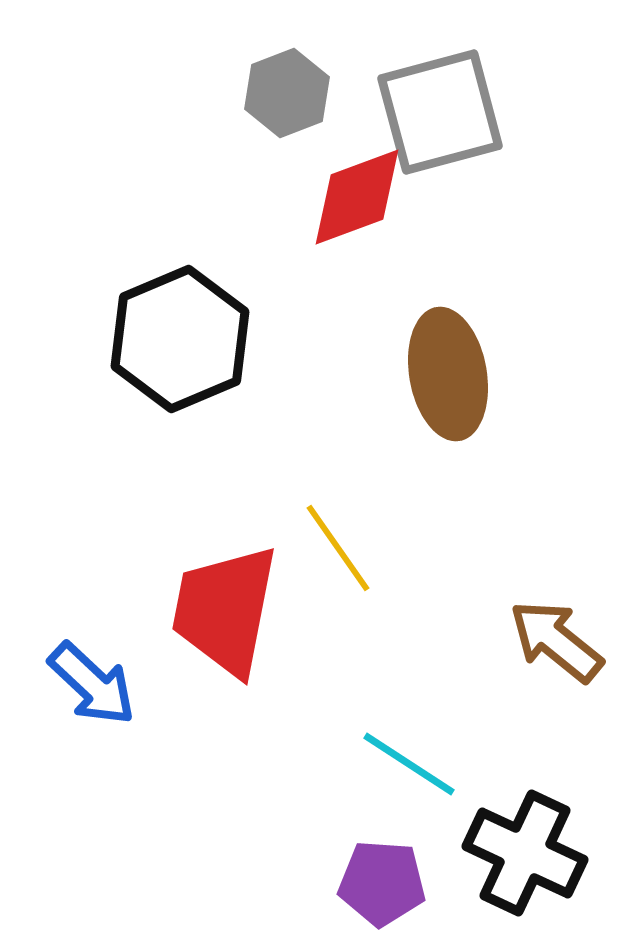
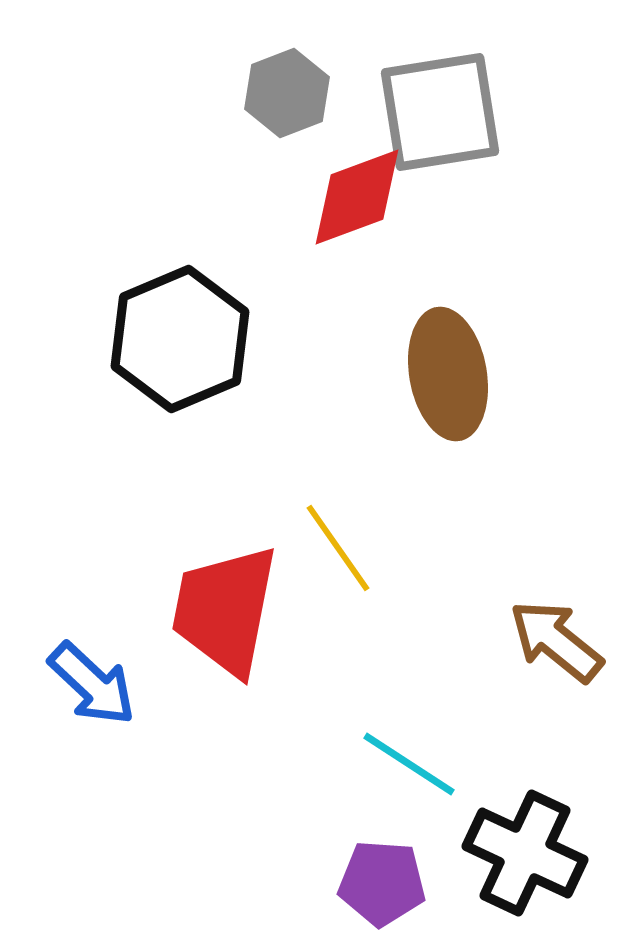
gray square: rotated 6 degrees clockwise
